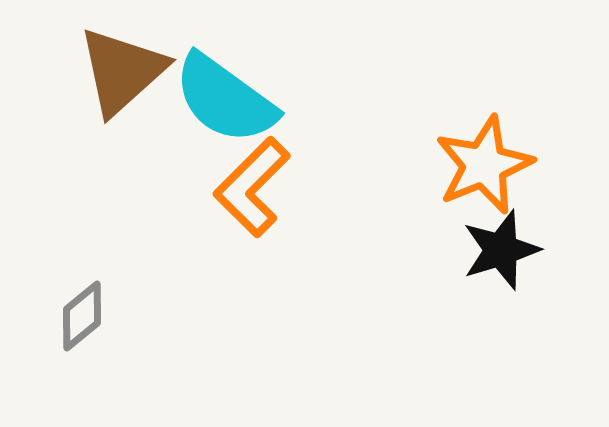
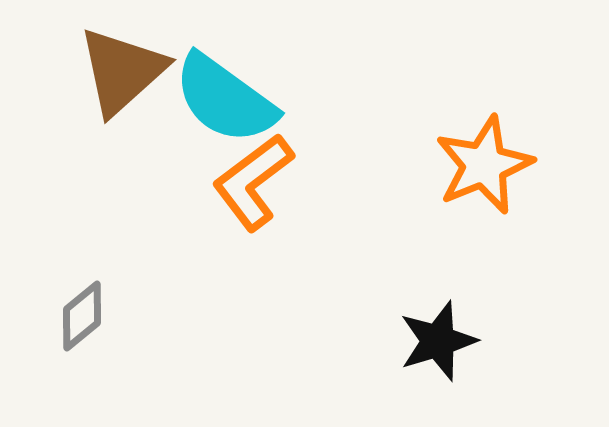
orange L-shape: moved 1 px right, 5 px up; rotated 8 degrees clockwise
black star: moved 63 px left, 91 px down
